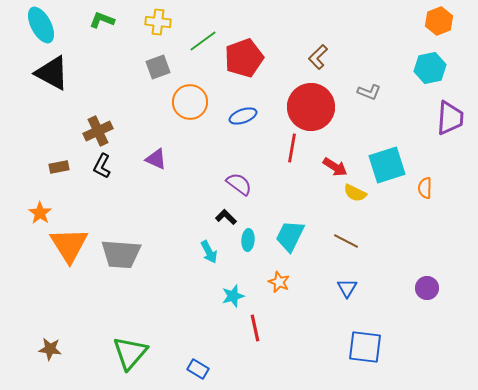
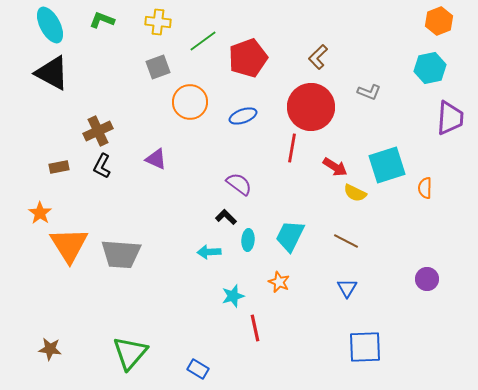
cyan ellipse at (41, 25): moved 9 px right
red pentagon at (244, 58): moved 4 px right
cyan arrow at (209, 252): rotated 115 degrees clockwise
purple circle at (427, 288): moved 9 px up
blue square at (365, 347): rotated 9 degrees counterclockwise
